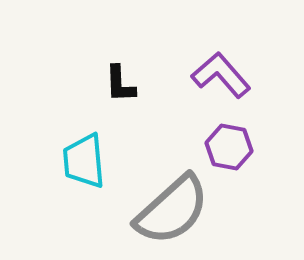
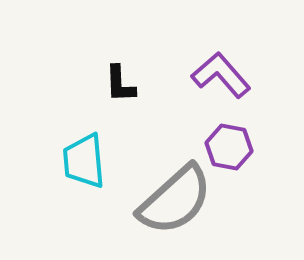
gray semicircle: moved 3 px right, 10 px up
